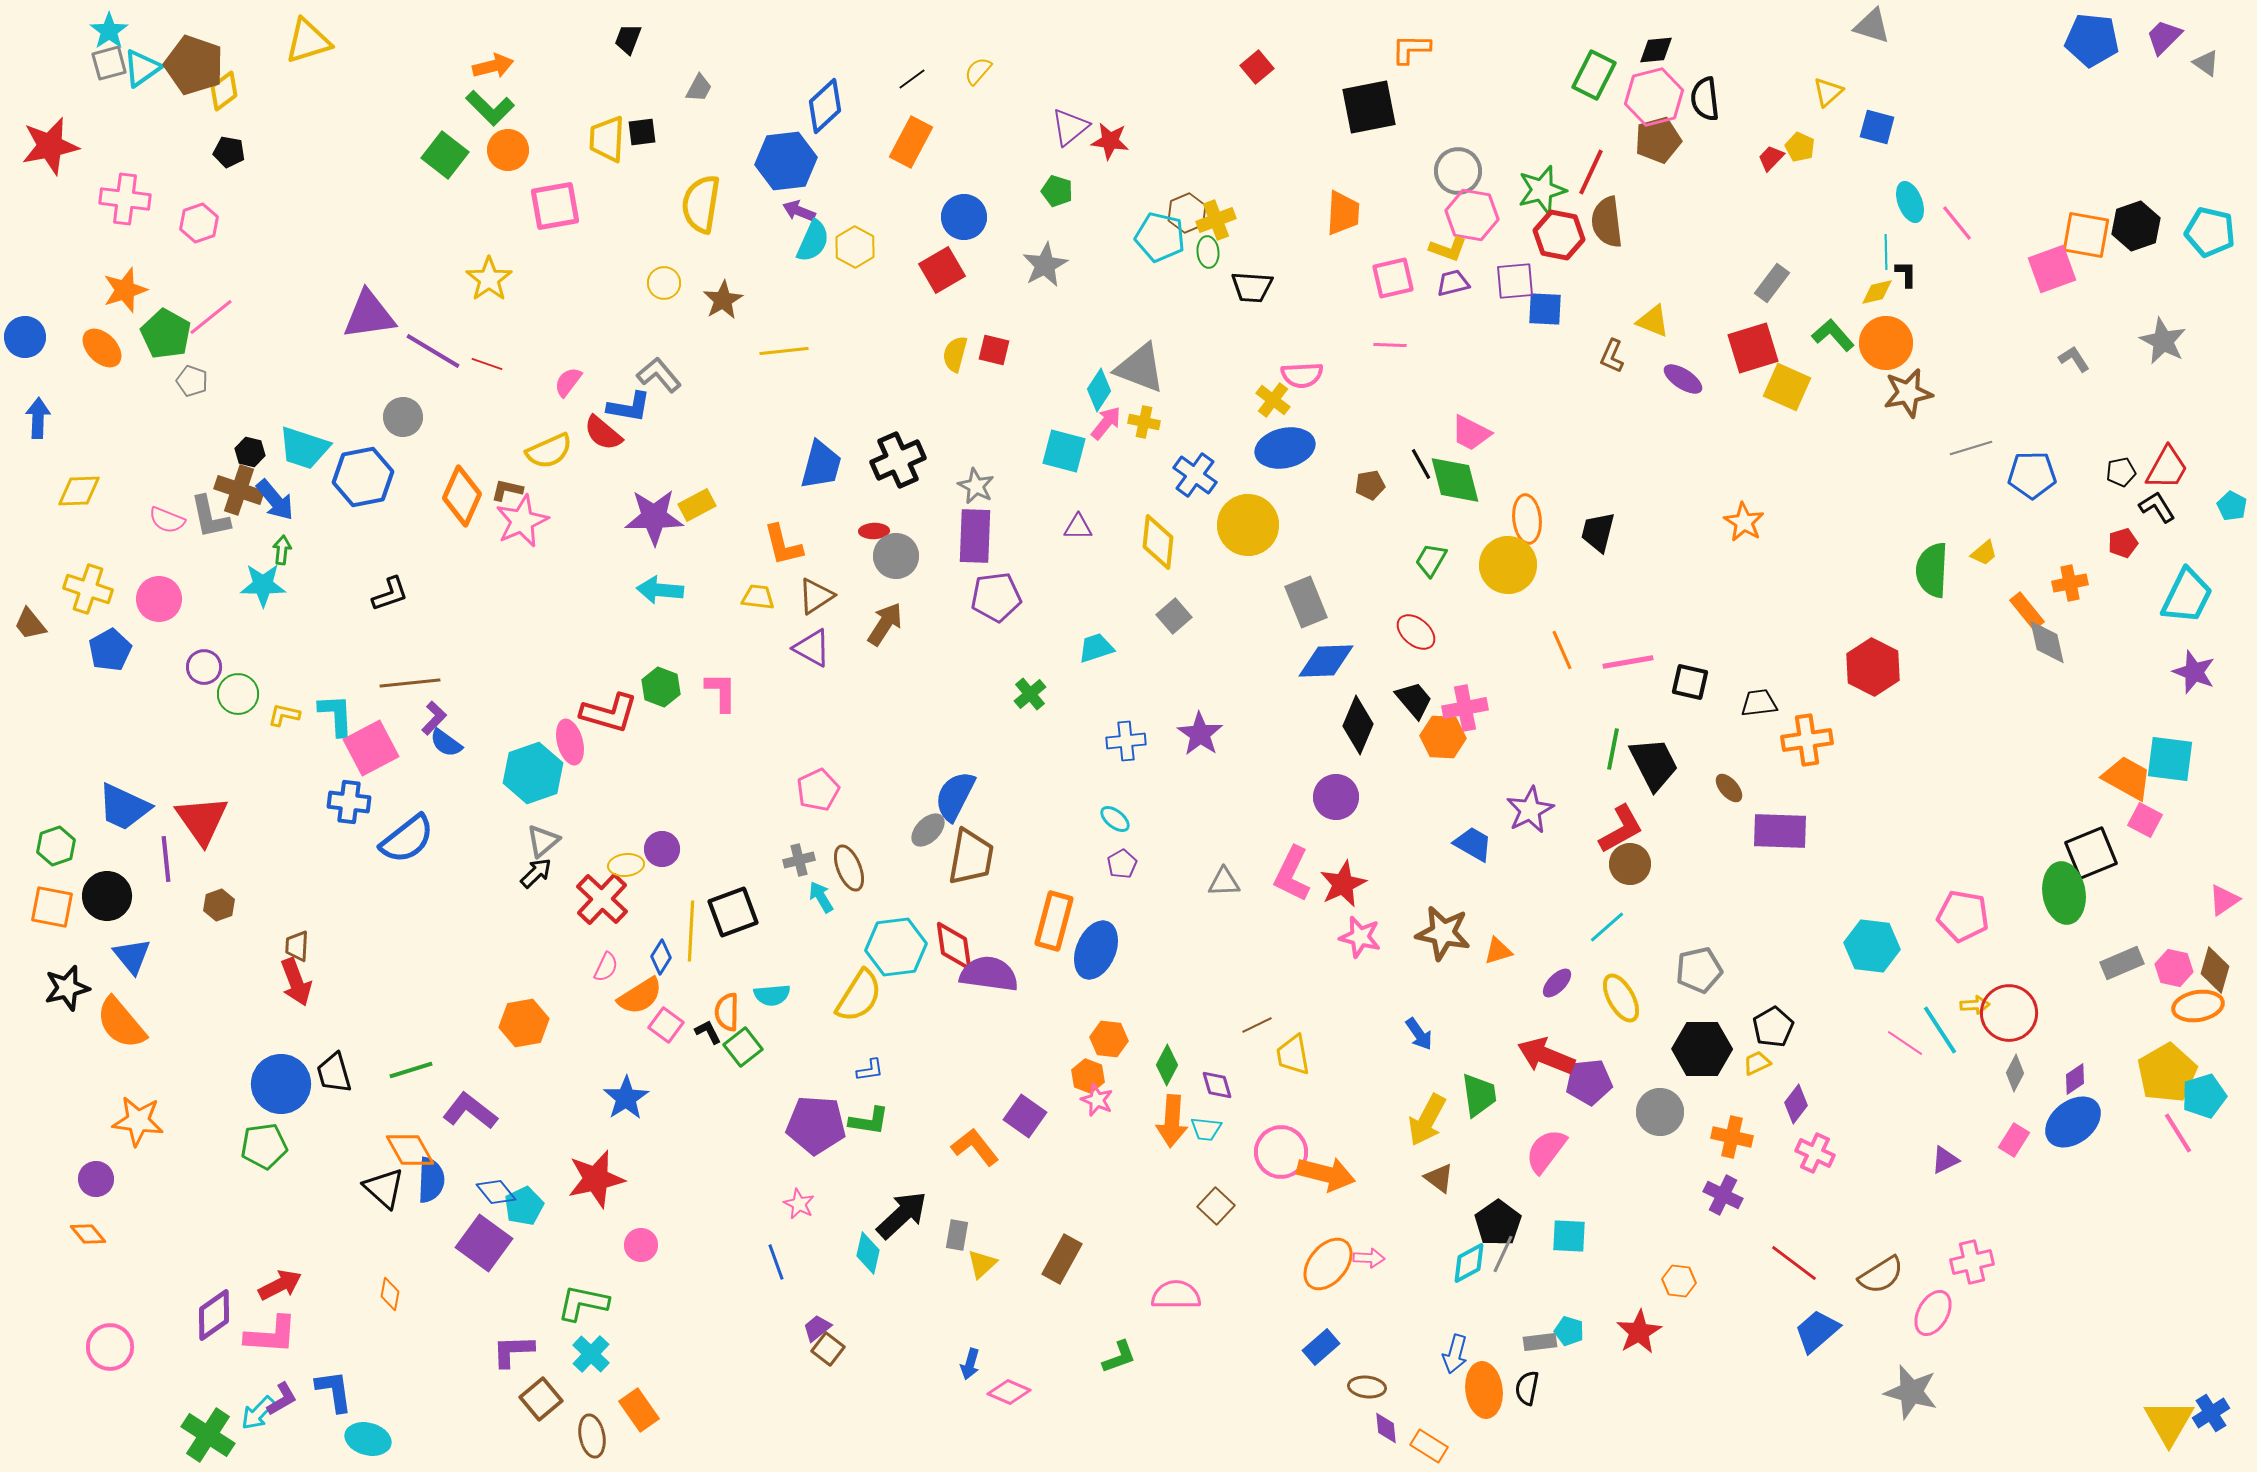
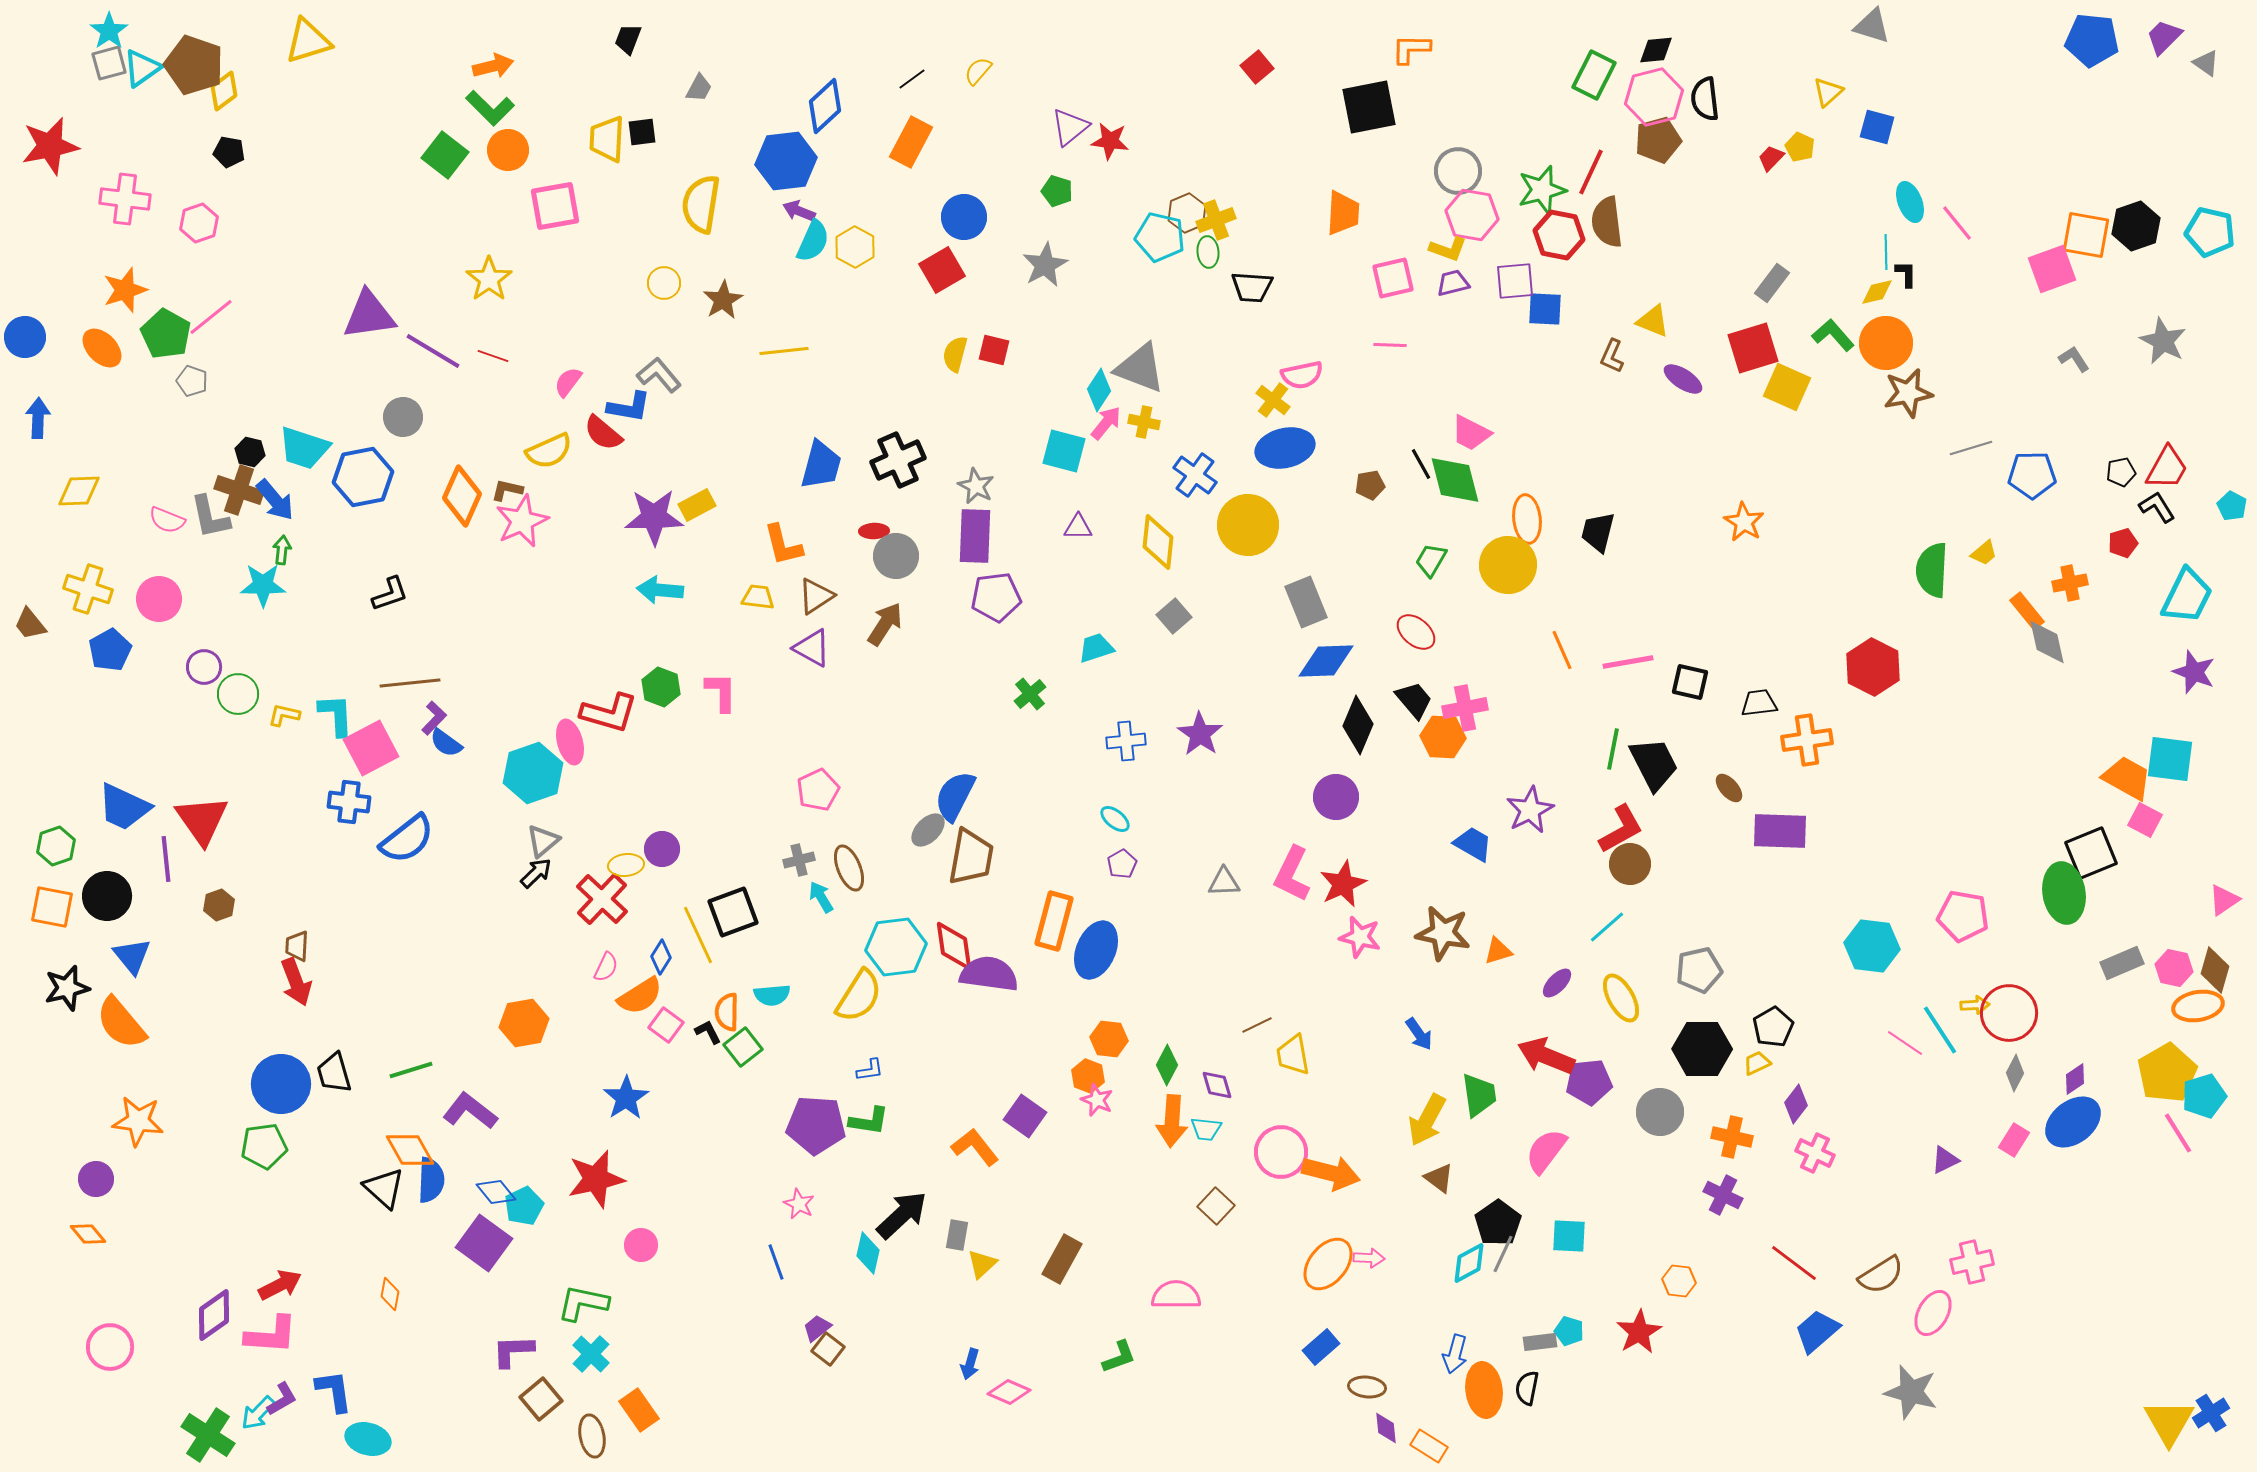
red line at (487, 364): moved 6 px right, 8 px up
pink semicircle at (1302, 375): rotated 9 degrees counterclockwise
yellow line at (691, 931): moved 7 px right, 4 px down; rotated 28 degrees counterclockwise
orange arrow at (1326, 1174): moved 5 px right, 1 px up
